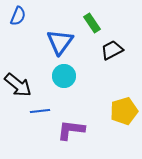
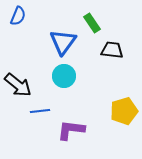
blue triangle: moved 3 px right
black trapezoid: rotated 35 degrees clockwise
